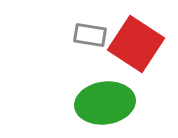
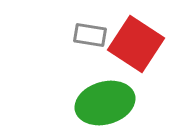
green ellipse: rotated 8 degrees counterclockwise
